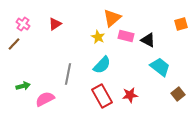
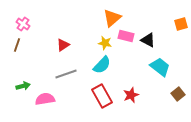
red triangle: moved 8 px right, 21 px down
yellow star: moved 7 px right, 6 px down; rotated 16 degrees counterclockwise
brown line: moved 3 px right, 1 px down; rotated 24 degrees counterclockwise
gray line: moved 2 px left; rotated 60 degrees clockwise
red star: moved 1 px right; rotated 14 degrees counterclockwise
pink semicircle: rotated 18 degrees clockwise
